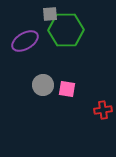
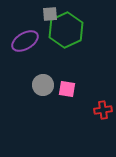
green hexagon: rotated 24 degrees counterclockwise
